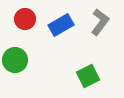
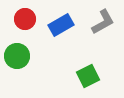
gray L-shape: moved 3 px right; rotated 24 degrees clockwise
green circle: moved 2 px right, 4 px up
